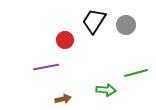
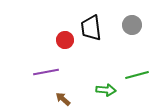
black trapezoid: moved 3 px left, 7 px down; rotated 40 degrees counterclockwise
gray circle: moved 6 px right
purple line: moved 5 px down
green line: moved 1 px right, 2 px down
brown arrow: rotated 126 degrees counterclockwise
